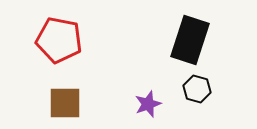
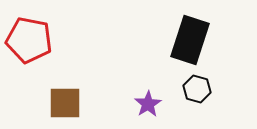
red pentagon: moved 30 px left
purple star: rotated 12 degrees counterclockwise
